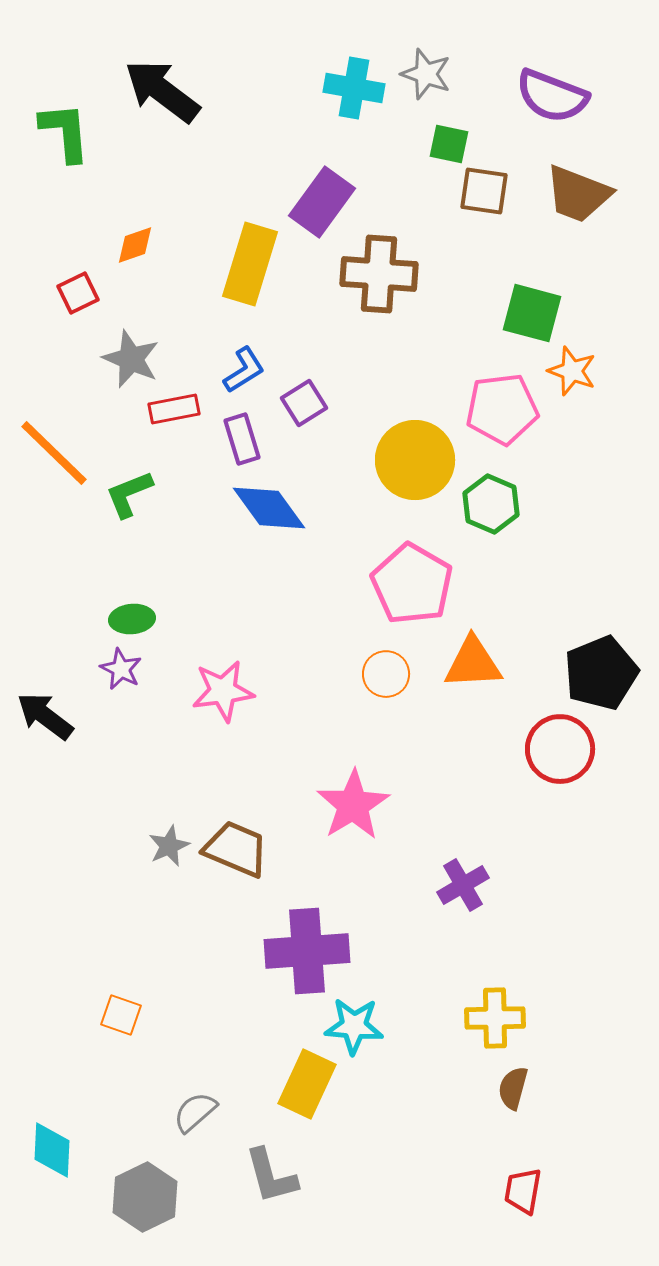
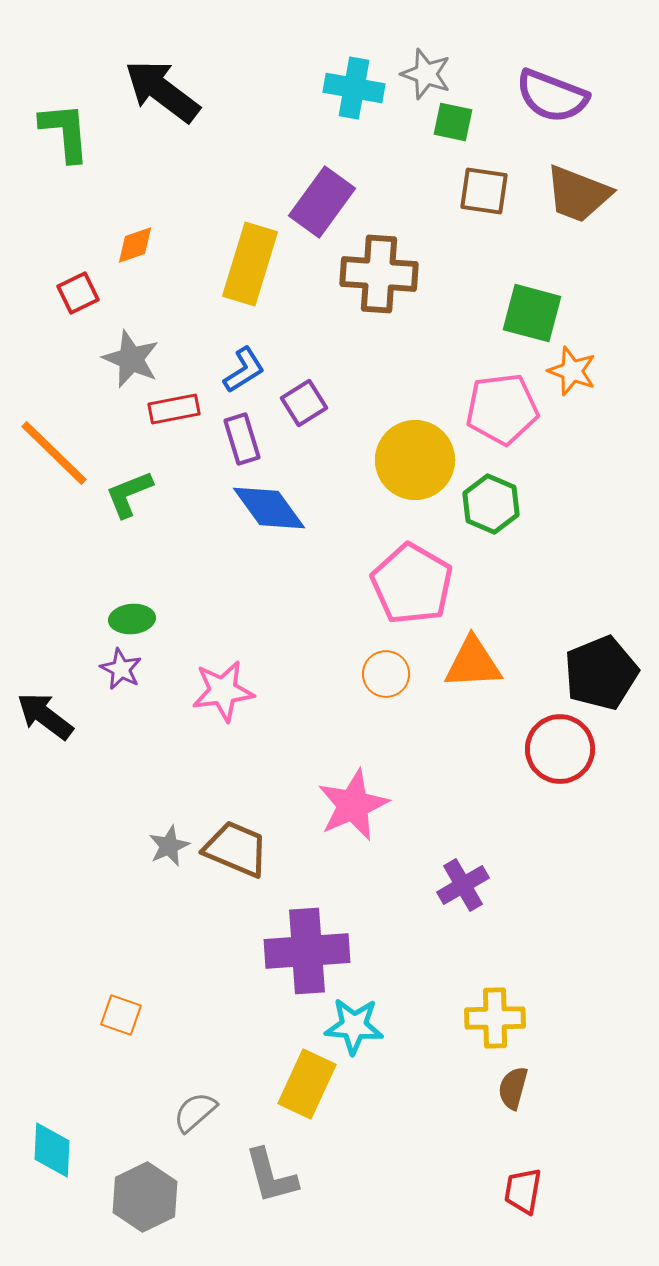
green square at (449, 144): moved 4 px right, 22 px up
pink star at (353, 805): rotated 8 degrees clockwise
